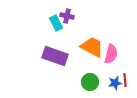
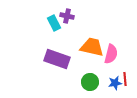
cyan rectangle: moved 2 px left
orange trapezoid: rotated 15 degrees counterclockwise
purple rectangle: moved 2 px right, 3 px down
red line: moved 1 px up
